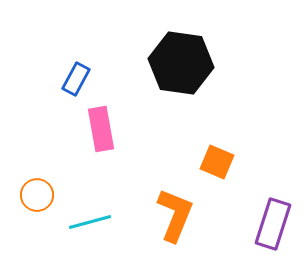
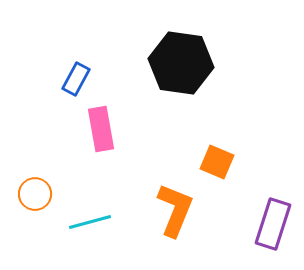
orange circle: moved 2 px left, 1 px up
orange L-shape: moved 5 px up
